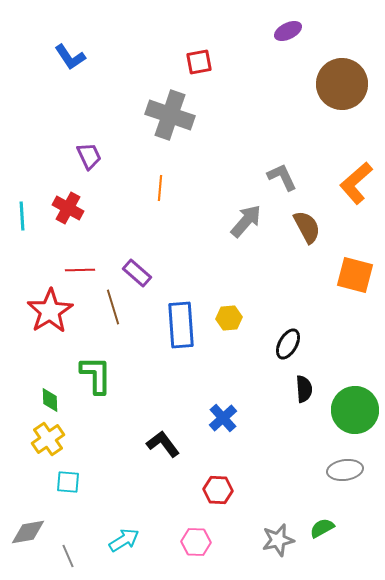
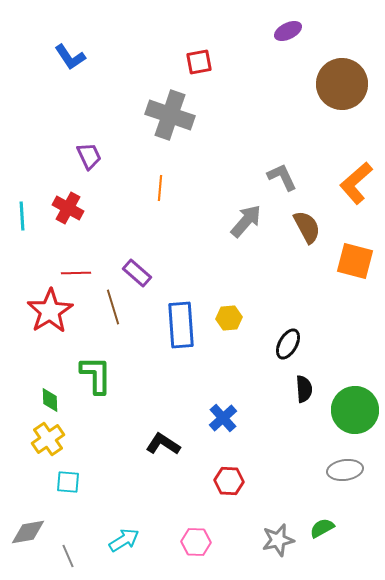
red line: moved 4 px left, 3 px down
orange square: moved 14 px up
black L-shape: rotated 20 degrees counterclockwise
red hexagon: moved 11 px right, 9 px up
